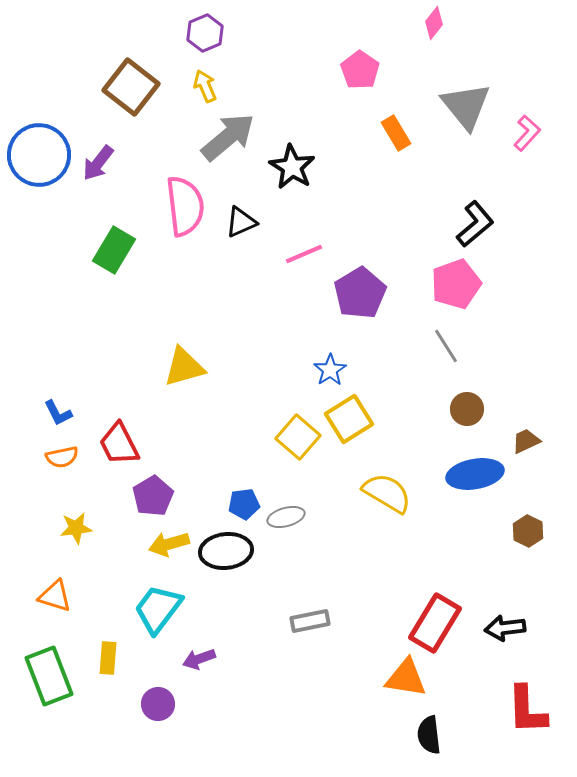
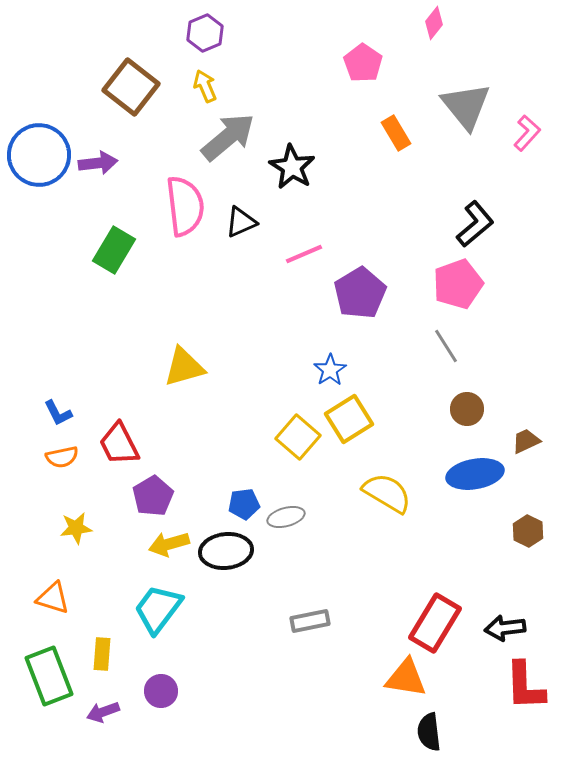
pink pentagon at (360, 70): moved 3 px right, 7 px up
purple arrow at (98, 163): rotated 135 degrees counterclockwise
pink pentagon at (456, 284): moved 2 px right
orange triangle at (55, 596): moved 2 px left, 2 px down
yellow rectangle at (108, 658): moved 6 px left, 4 px up
purple arrow at (199, 659): moved 96 px left, 53 px down
purple circle at (158, 704): moved 3 px right, 13 px up
red L-shape at (527, 710): moved 2 px left, 24 px up
black semicircle at (429, 735): moved 3 px up
